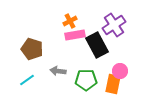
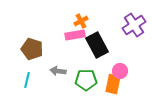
orange cross: moved 11 px right
purple cross: moved 20 px right
cyan line: rotated 42 degrees counterclockwise
